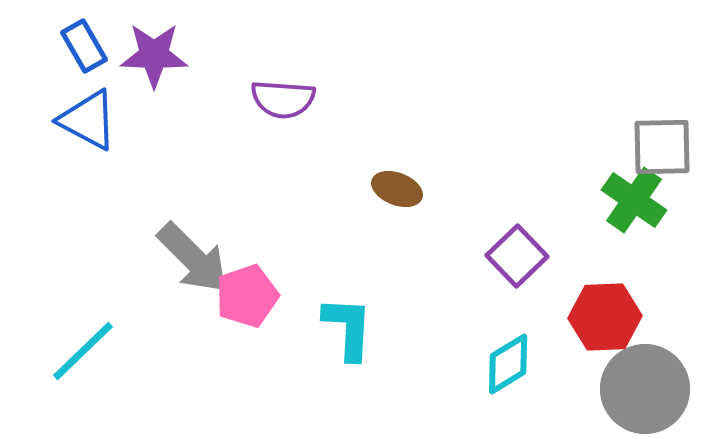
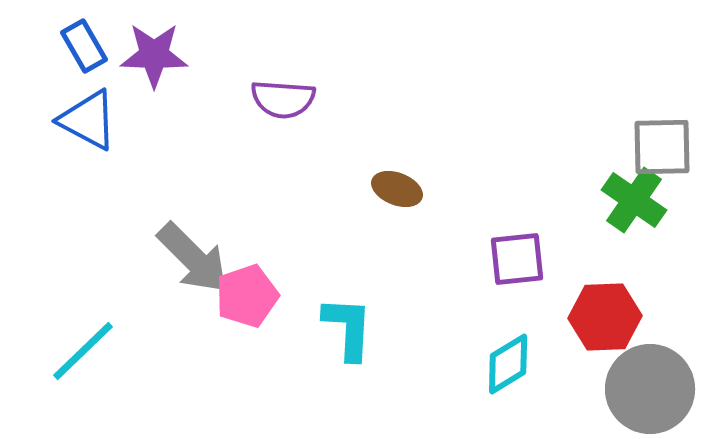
purple square: moved 3 px down; rotated 38 degrees clockwise
gray circle: moved 5 px right
